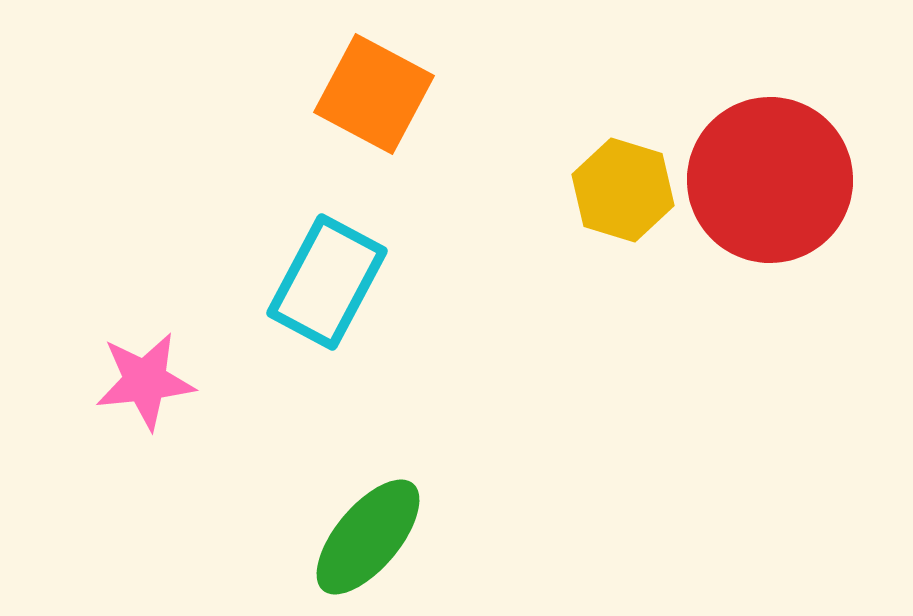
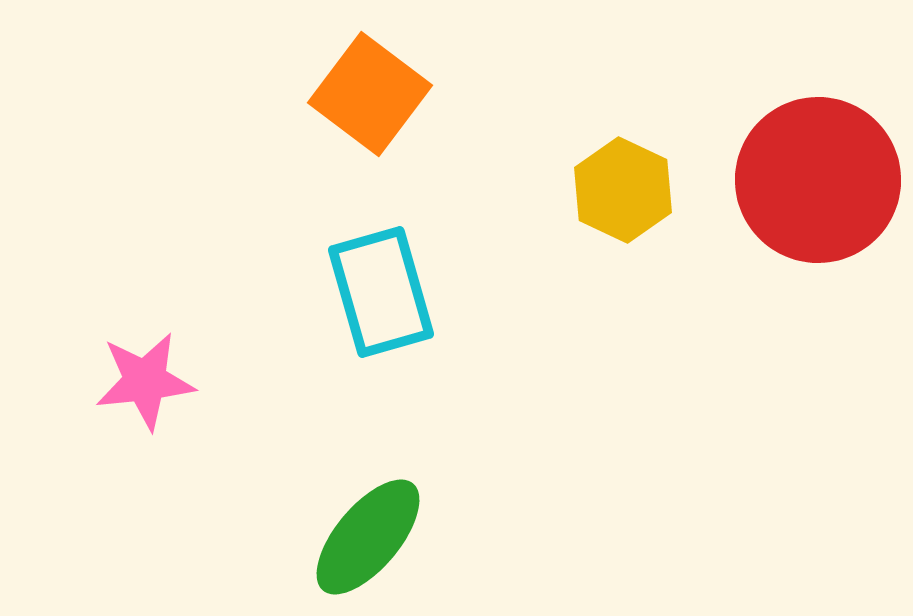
orange square: moved 4 px left; rotated 9 degrees clockwise
red circle: moved 48 px right
yellow hexagon: rotated 8 degrees clockwise
cyan rectangle: moved 54 px right, 10 px down; rotated 44 degrees counterclockwise
